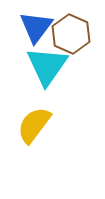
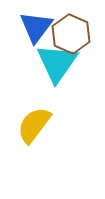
cyan triangle: moved 10 px right, 3 px up
